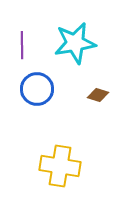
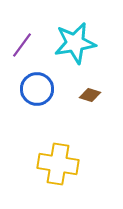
purple line: rotated 36 degrees clockwise
brown diamond: moved 8 px left
yellow cross: moved 2 px left, 2 px up
